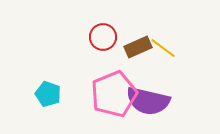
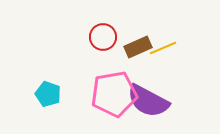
yellow line: rotated 60 degrees counterclockwise
pink pentagon: rotated 12 degrees clockwise
purple semicircle: rotated 15 degrees clockwise
